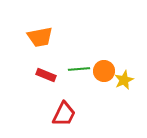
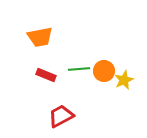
red trapezoid: moved 3 px left, 2 px down; rotated 144 degrees counterclockwise
